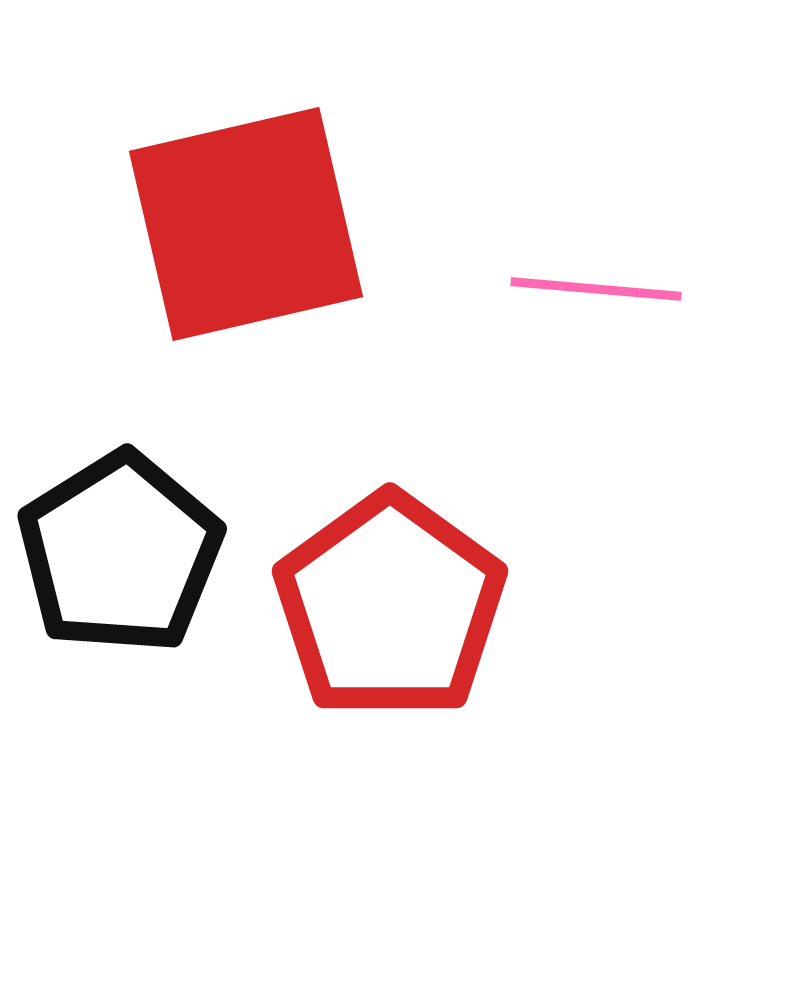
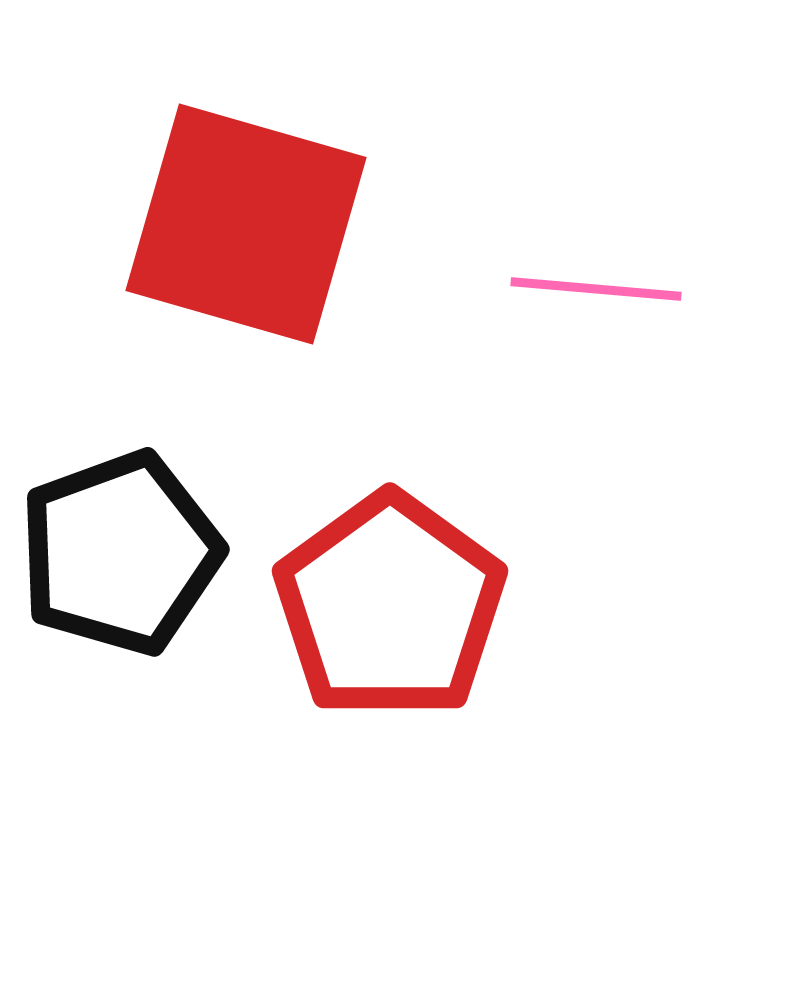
red square: rotated 29 degrees clockwise
black pentagon: rotated 12 degrees clockwise
